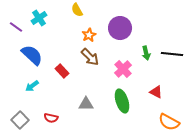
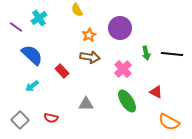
brown arrow: rotated 36 degrees counterclockwise
green ellipse: moved 5 px right; rotated 15 degrees counterclockwise
